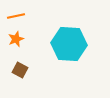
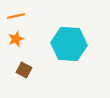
brown square: moved 4 px right
